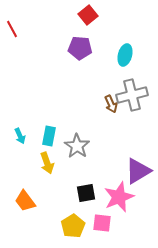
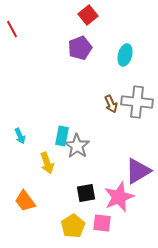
purple pentagon: rotated 25 degrees counterclockwise
gray cross: moved 5 px right, 7 px down; rotated 20 degrees clockwise
cyan rectangle: moved 13 px right
